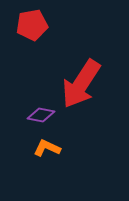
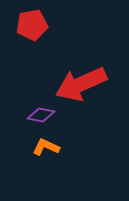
red arrow: rotated 33 degrees clockwise
orange L-shape: moved 1 px left, 1 px up
